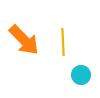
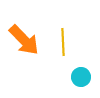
cyan circle: moved 2 px down
